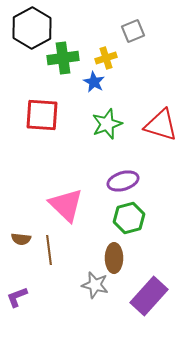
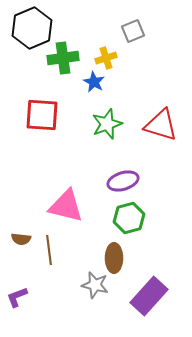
black hexagon: rotated 6 degrees clockwise
pink triangle: moved 1 px down; rotated 30 degrees counterclockwise
